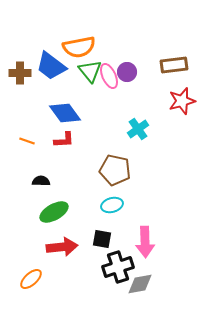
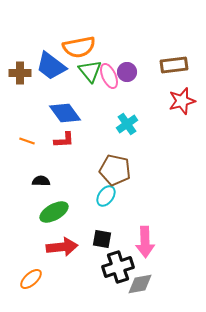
cyan cross: moved 11 px left, 5 px up
cyan ellipse: moved 6 px left, 9 px up; rotated 40 degrees counterclockwise
